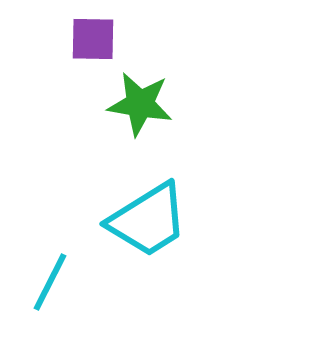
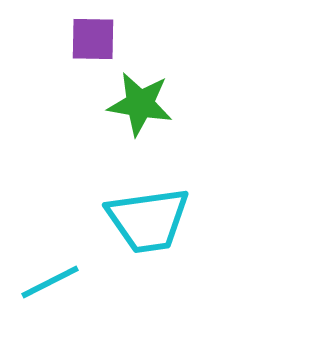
cyan trapezoid: rotated 24 degrees clockwise
cyan line: rotated 36 degrees clockwise
